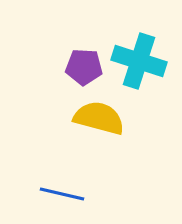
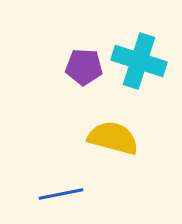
yellow semicircle: moved 14 px right, 20 px down
blue line: moved 1 px left; rotated 24 degrees counterclockwise
